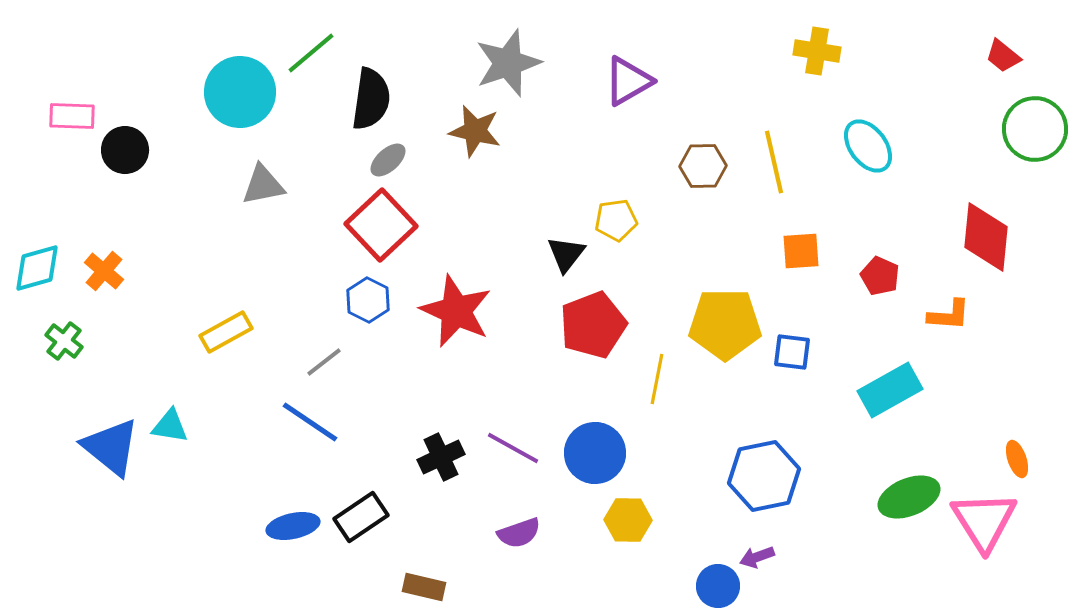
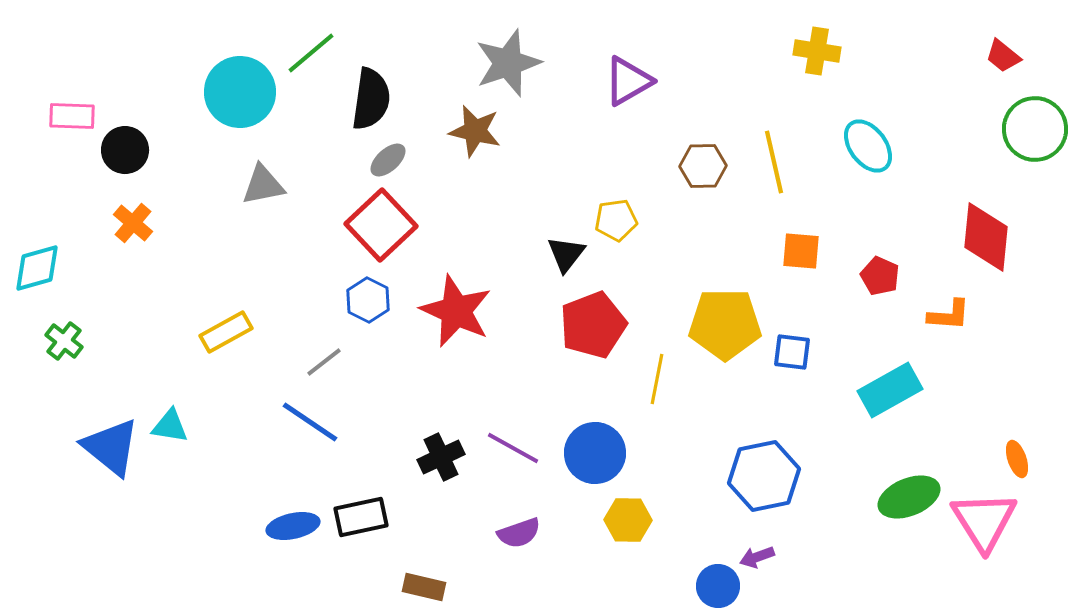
orange square at (801, 251): rotated 9 degrees clockwise
orange cross at (104, 271): moved 29 px right, 48 px up
black rectangle at (361, 517): rotated 22 degrees clockwise
